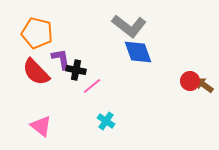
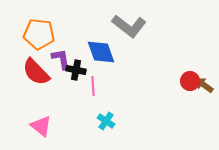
orange pentagon: moved 2 px right, 1 px down; rotated 8 degrees counterclockwise
blue diamond: moved 37 px left
pink line: moved 1 px right; rotated 54 degrees counterclockwise
